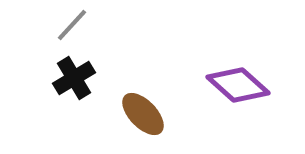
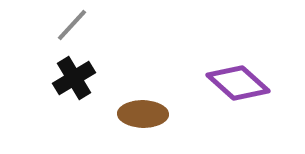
purple diamond: moved 2 px up
brown ellipse: rotated 45 degrees counterclockwise
